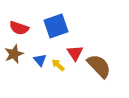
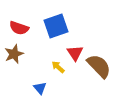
blue triangle: moved 28 px down
yellow arrow: moved 2 px down
